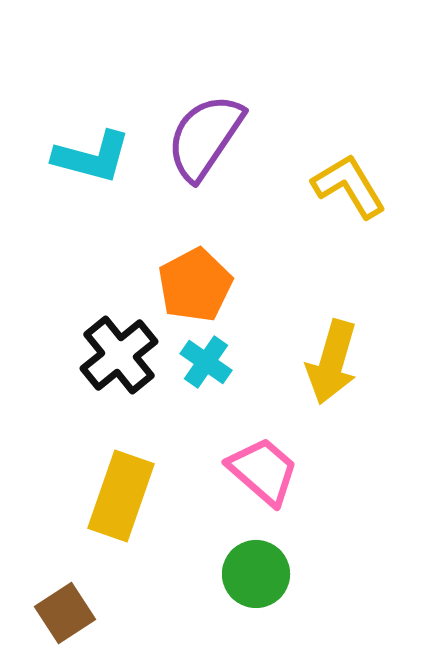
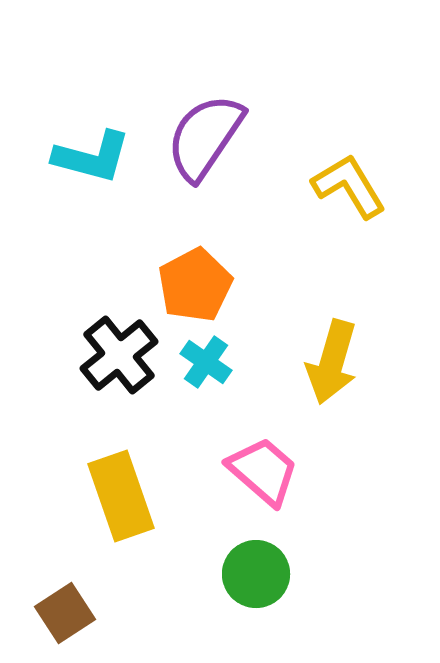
yellow rectangle: rotated 38 degrees counterclockwise
